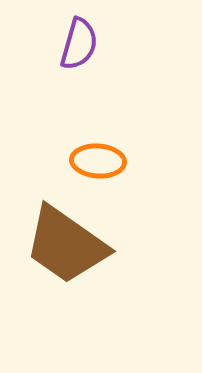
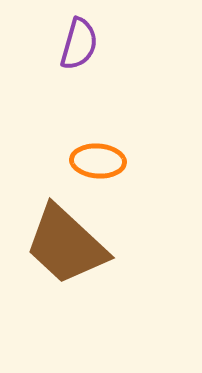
brown trapezoid: rotated 8 degrees clockwise
